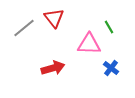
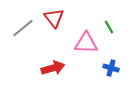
gray line: moved 1 px left
pink triangle: moved 3 px left, 1 px up
blue cross: rotated 21 degrees counterclockwise
